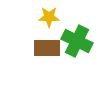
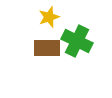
yellow star: rotated 20 degrees counterclockwise
